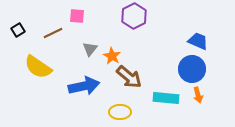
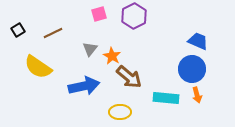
pink square: moved 22 px right, 2 px up; rotated 21 degrees counterclockwise
orange arrow: moved 1 px left
